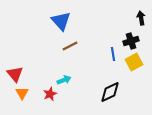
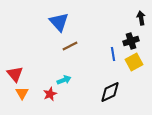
blue triangle: moved 2 px left, 1 px down
